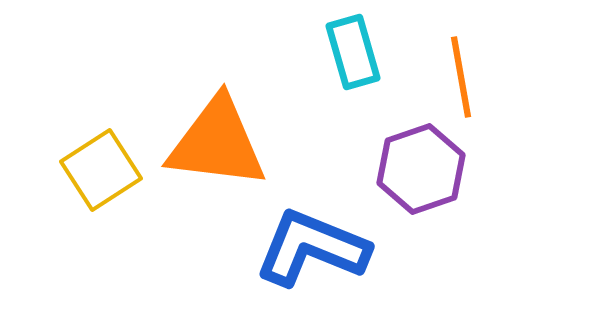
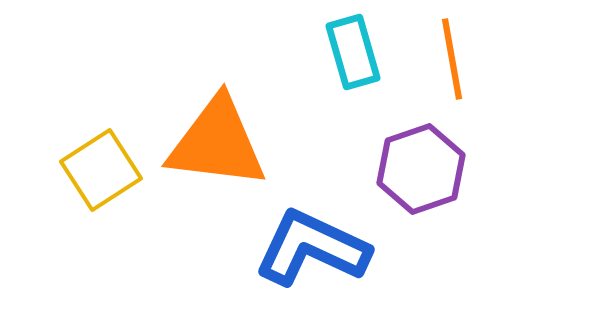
orange line: moved 9 px left, 18 px up
blue L-shape: rotated 3 degrees clockwise
